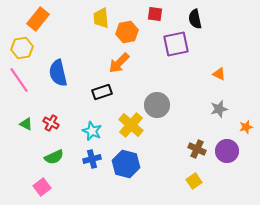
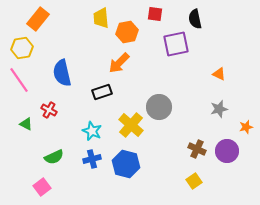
blue semicircle: moved 4 px right
gray circle: moved 2 px right, 2 px down
red cross: moved 2 px left, 13 px up
